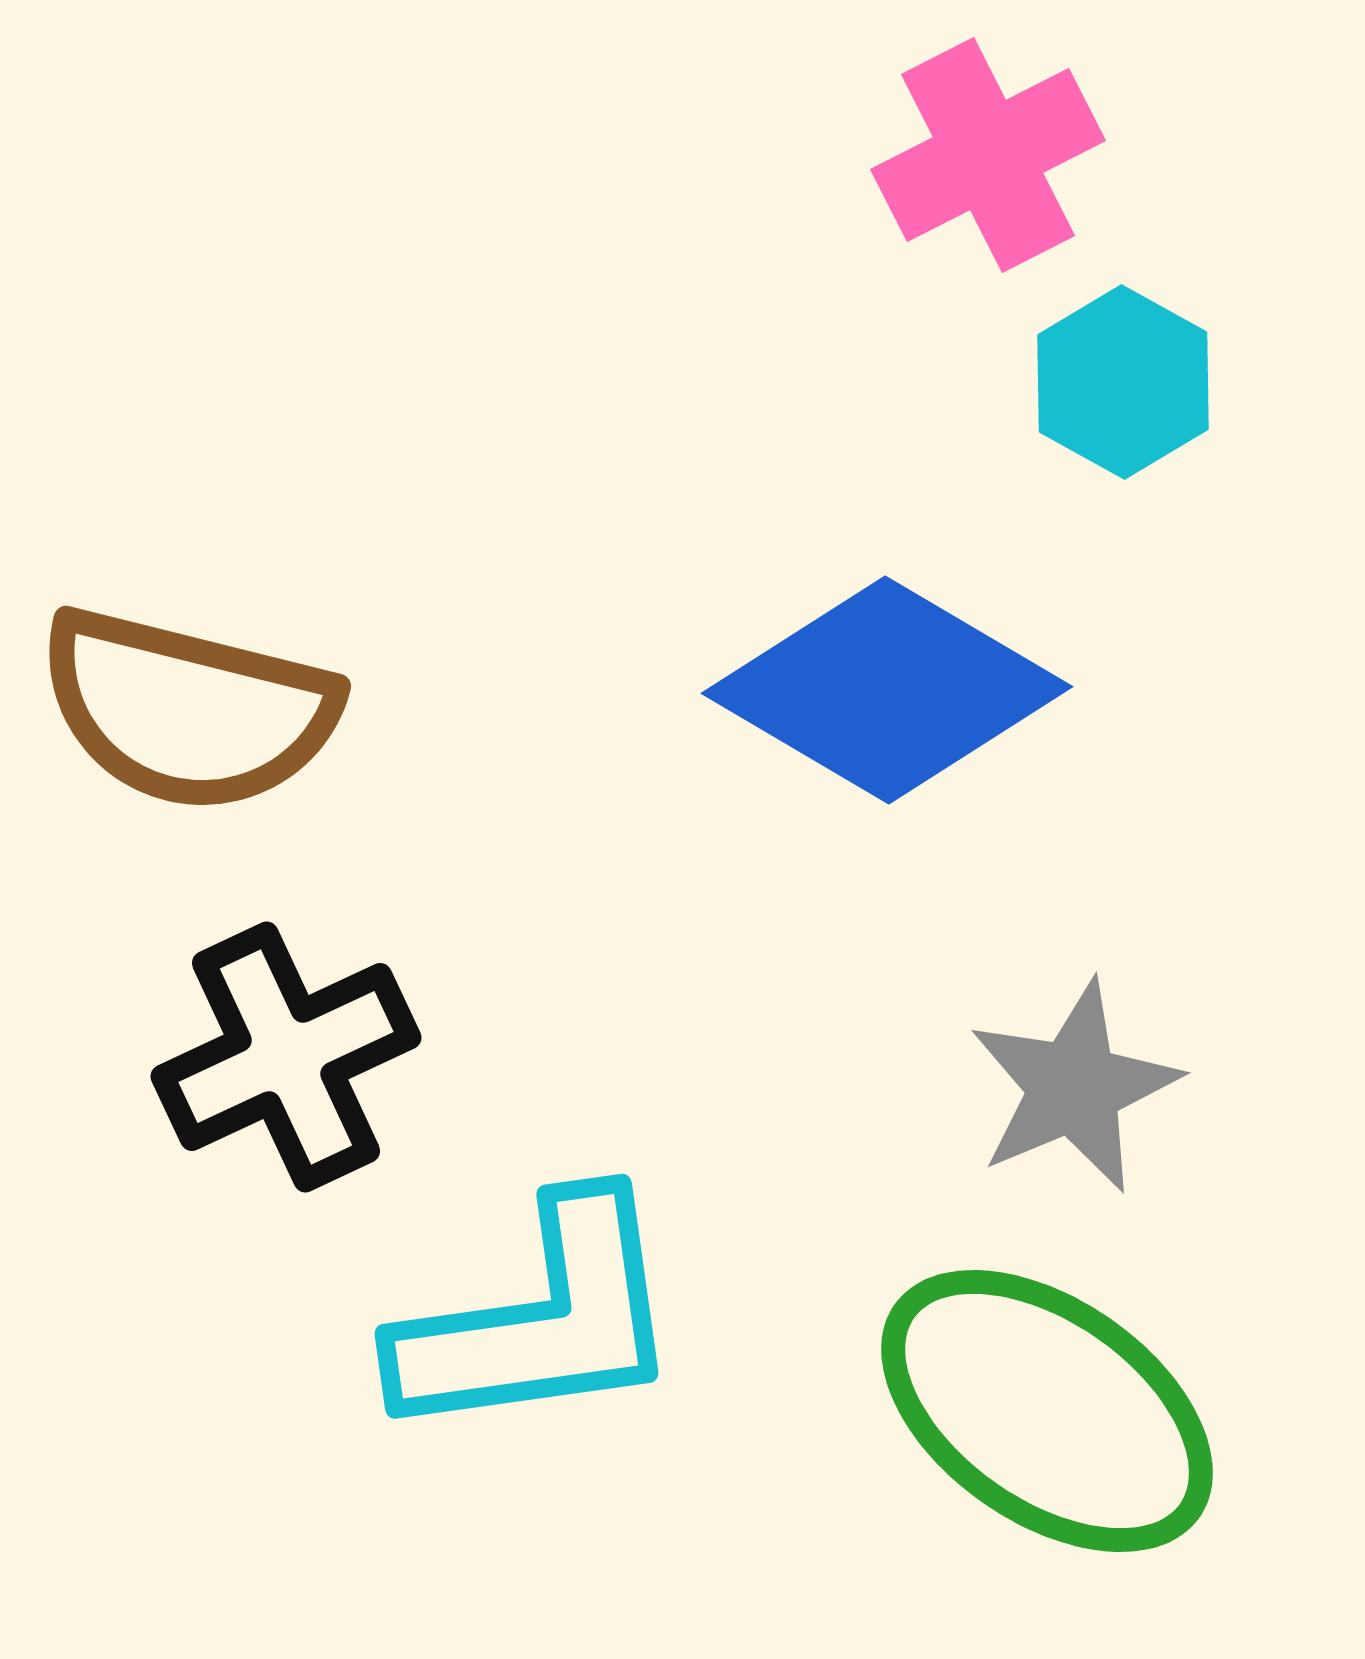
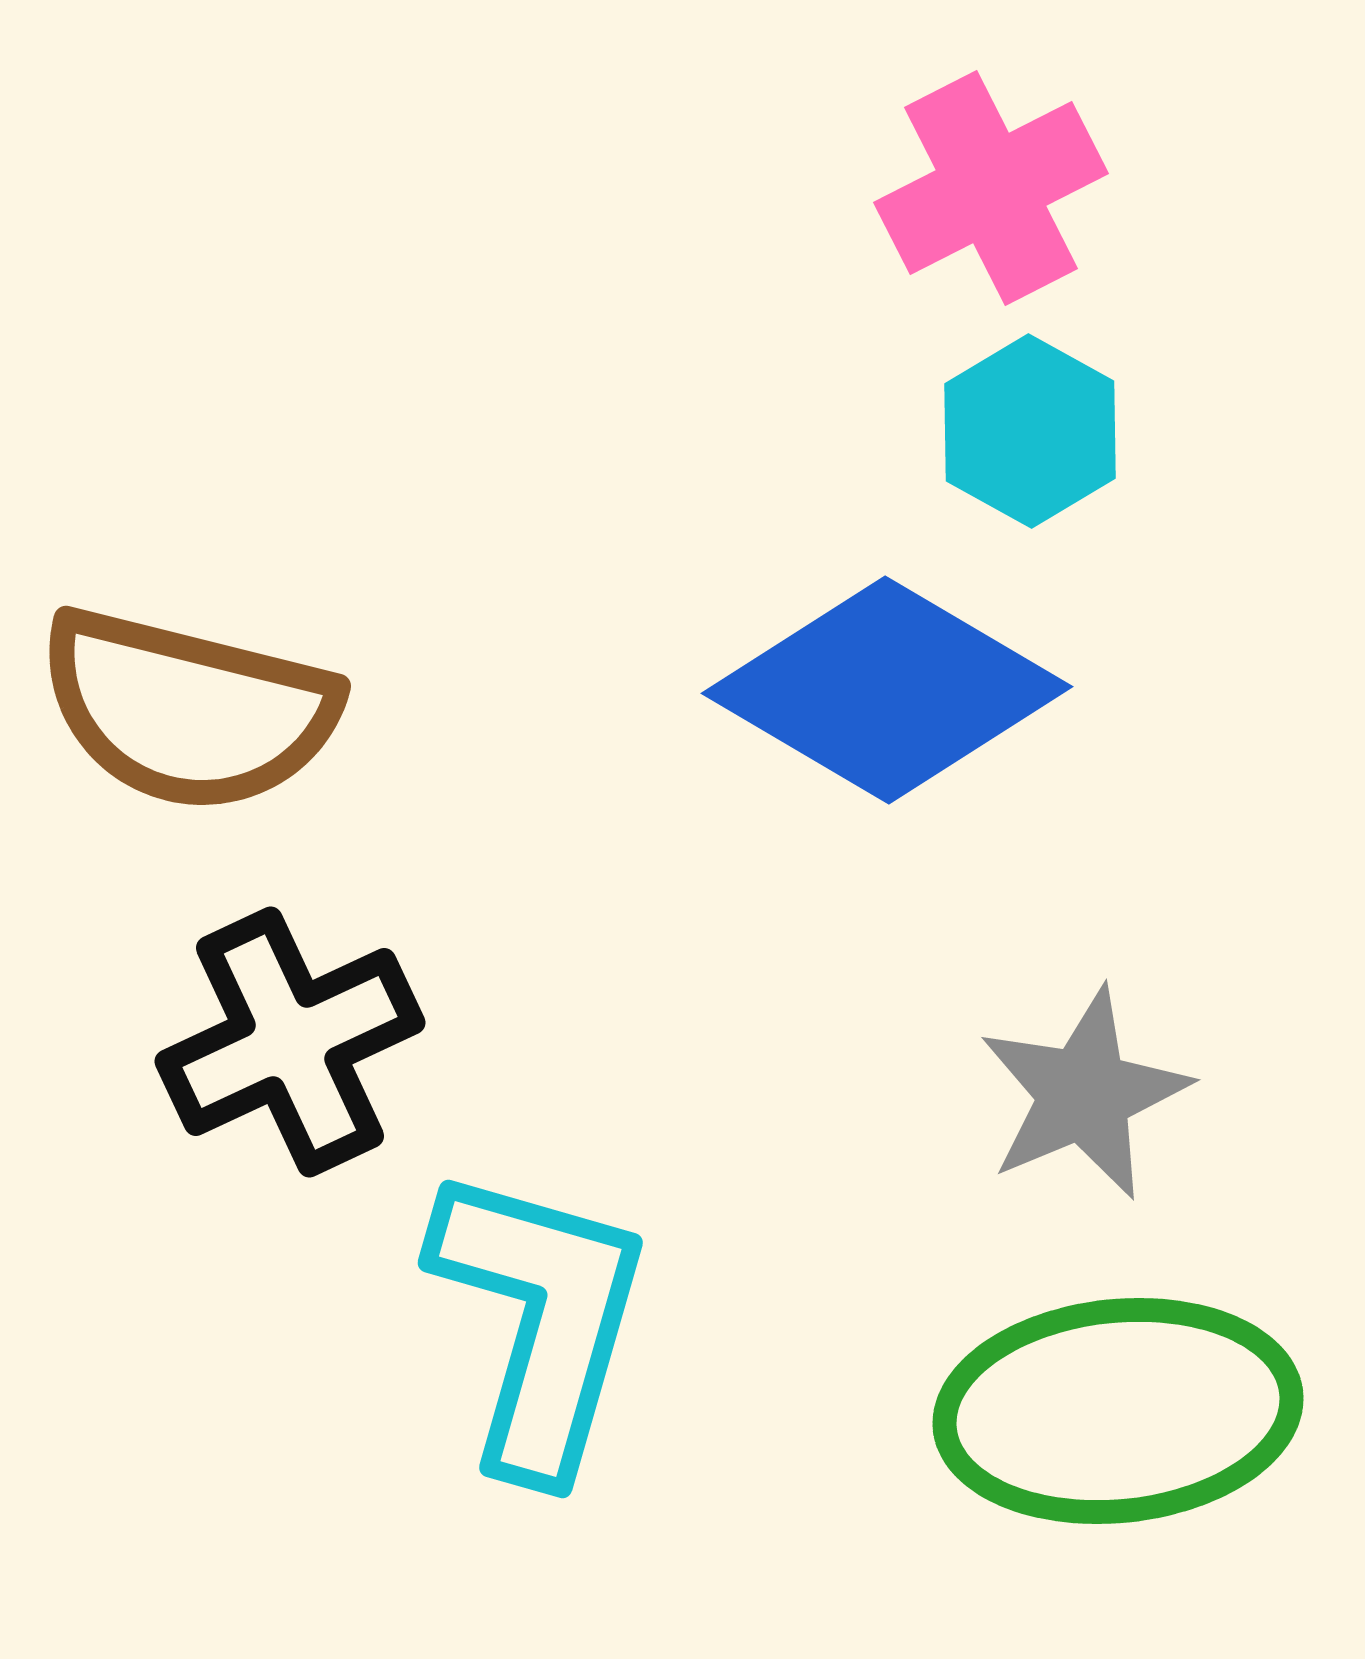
pink cross: moved 3 px right, 33 px down
cyan hexagon: moved 93 px left, 49 px down
black cross: moved 4 px right, 15 px up
gray star: moved 10 px right, 7 px down
cyan L-shape: rotated 66 degrees counterclockwise
green ellipse: moved 71 px right; rotated 41 degrees counterclockwise
